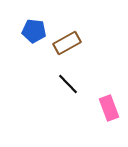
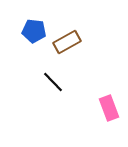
brown rectangle: moved 1 px up
black line: moved 15 px left, 2 px up
